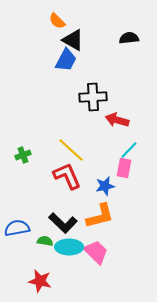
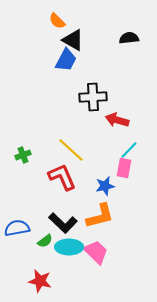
red L-shape: moved 5 px left, 1 px down
green semicircle: rotated 133 degrees clockwise
